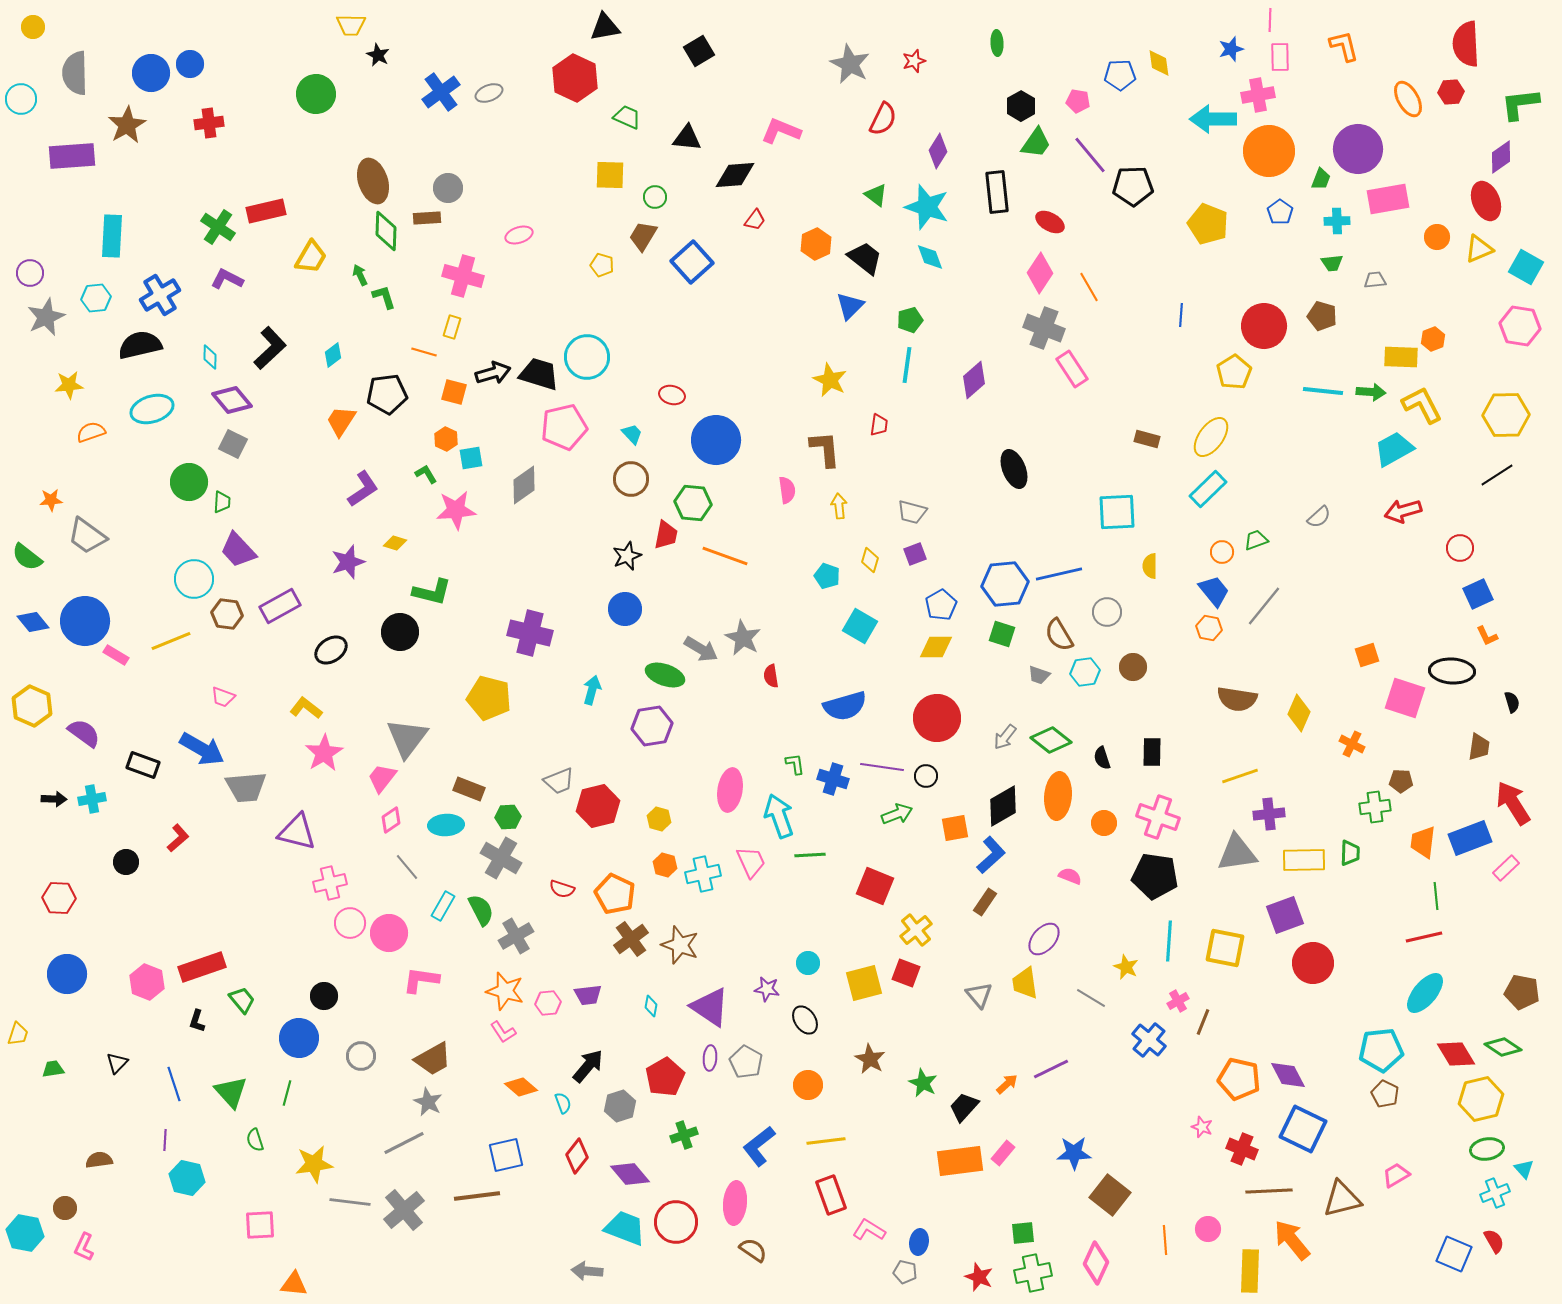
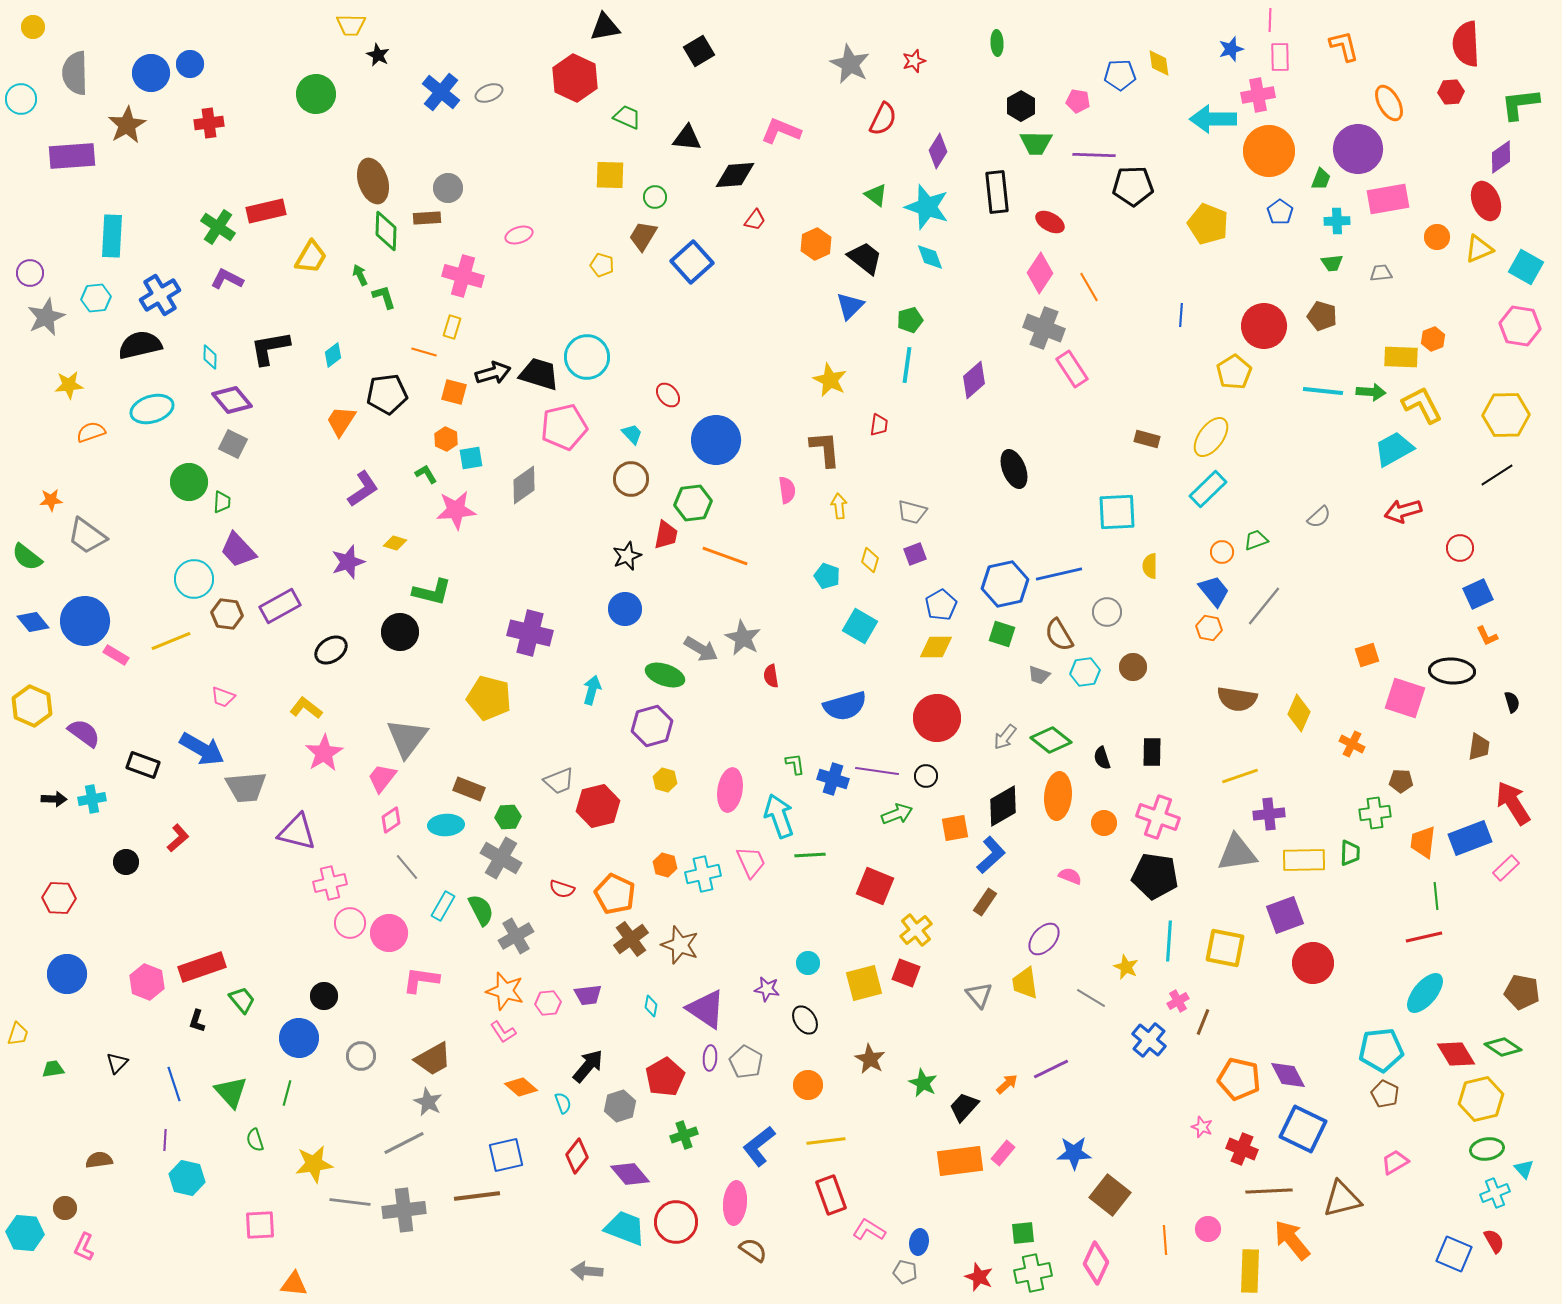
blue cross at (441, 92): rotated 15 degrees counterclockwise
orange ellipse at (1408, 99): moved 19 px left, 4 px down
green trapezoid at (1036, 143): rotated 56 degrees clockwise
purple line at (1090, 155): moved 4 px right; rotated 48 degrees counterclockwise
gray trapezoid at (1375, 280): moved 6 px right, 7 px up
black L-shape at (270, 348): rotated 147 degrees counterclockwise
red ellipse at (672, 395): moved 4 px left; rotated 35 degrees clockwise
green hexagon at (693, 503): rotated 12 degrees counterclockwise
blue hexagon at (1005, 584): rotated 6 degrees counterclockwise
purple hexagon at (652, 726): rotated 6 degrees counterclockwise
purple line at (882, 767): moved 5 px left, 4 px down
green cross at (1375, 807): moved 6 px down
yellow hexagon at (659, 819): moved 6 px right, 39 px up
purple triangle at (710, 1007): moved 4 px left, 2 px down
pink trapezoid at (1396, 1175): moved 1 px left, 13 px up
gray cross at (404, 1210): rotated 33 degrees clockwise
cyan hexagon at (25, 1233): rotated 6 degrees counterclockwise
